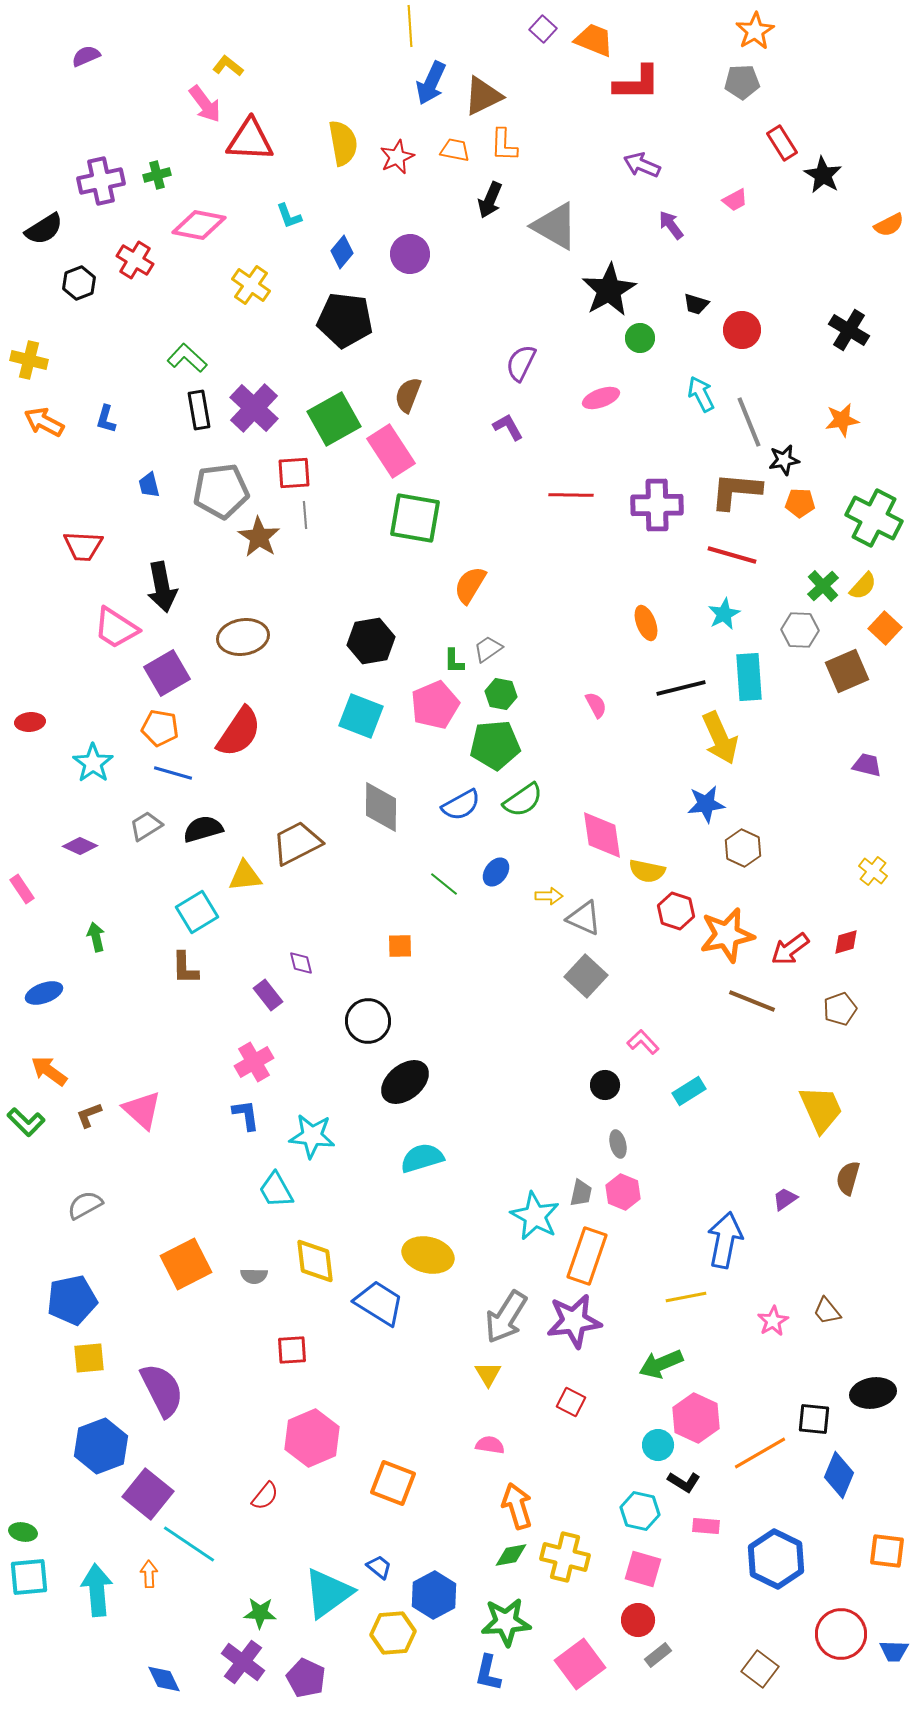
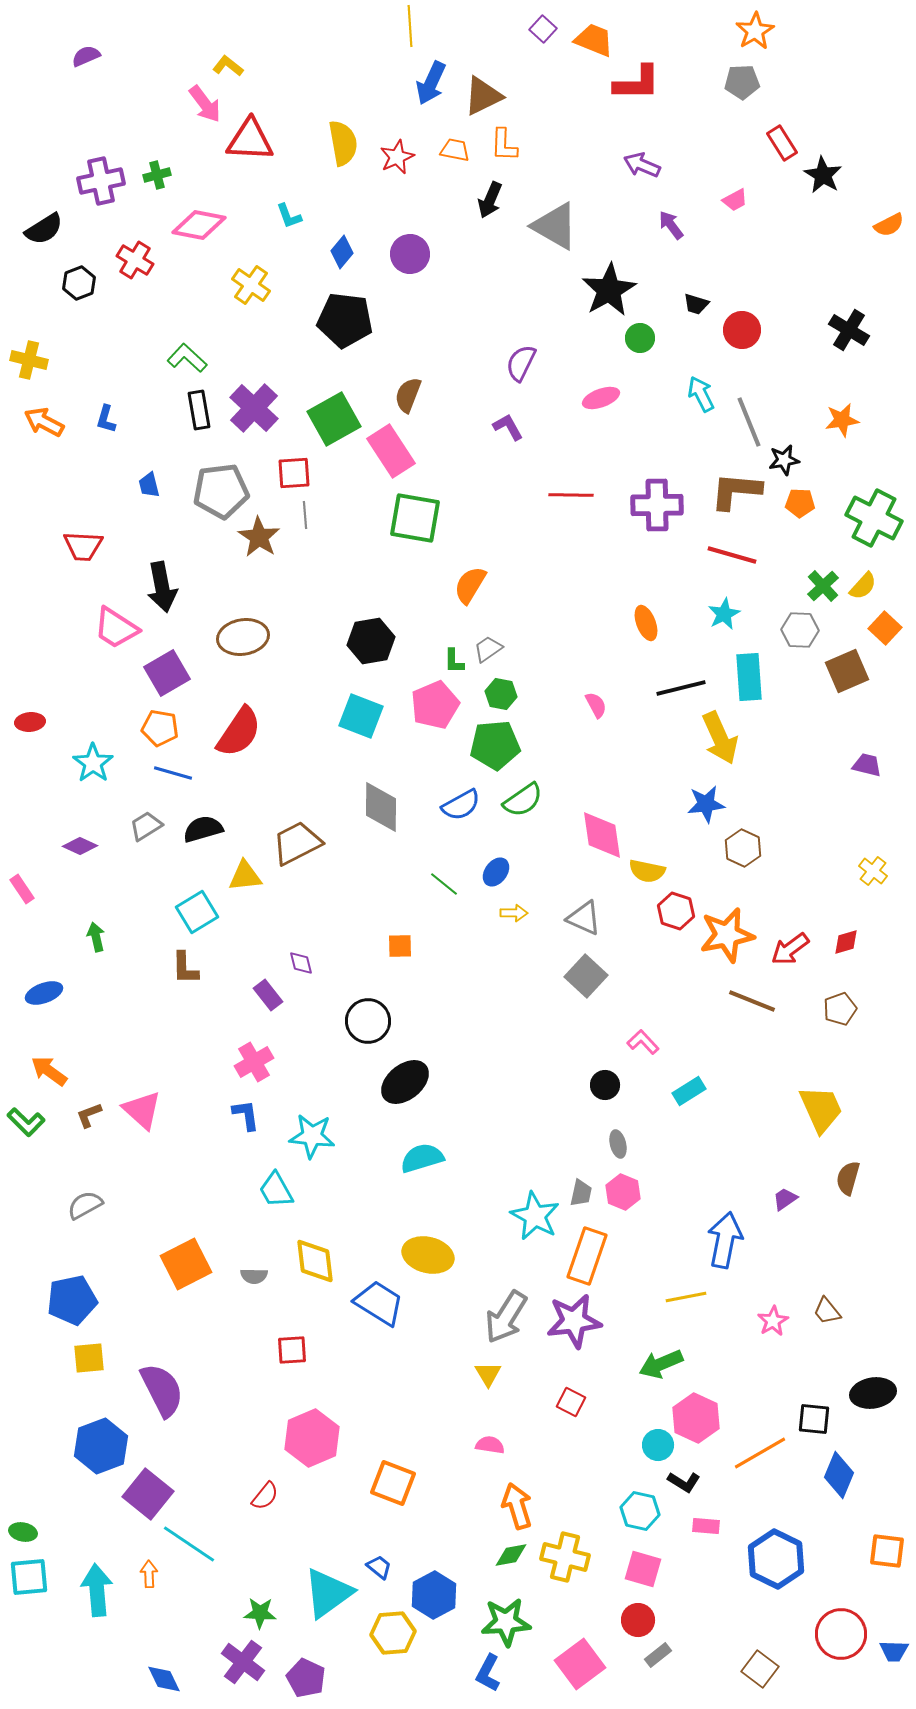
yellow arrow at (549, 896): moved 35 px left, 17 px down
blue L-shape at (488, 1673): rotated 15 degrees clockwise
